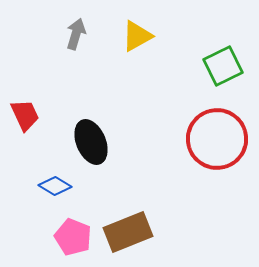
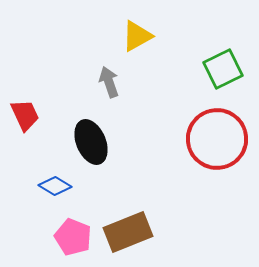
gray arrow: moved 33 px right, 48 px down; rotated 36 degrees counterclockwise
green square: moved 3 px down
